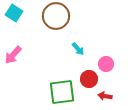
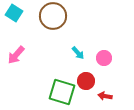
brown circle: moved 3 px left
cyan arrow: moved 4 px down
pink arrow: moved 3 px right
pink circle: moved 2 px left, 6 px up
red circle: moved 3 px left, 2 px down
green square: rotated 24 degrees clockwise
